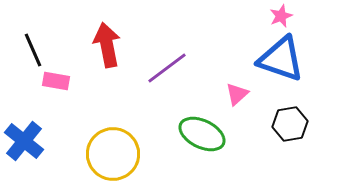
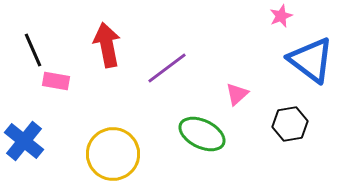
blue triangle: moved 30 px right, 1 px down; rotated 18 degrees clockwise
